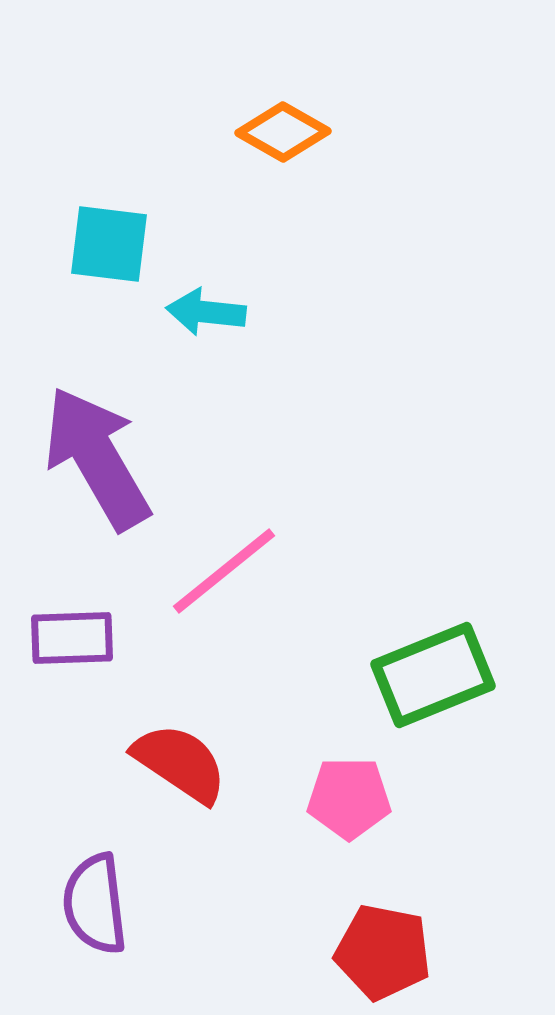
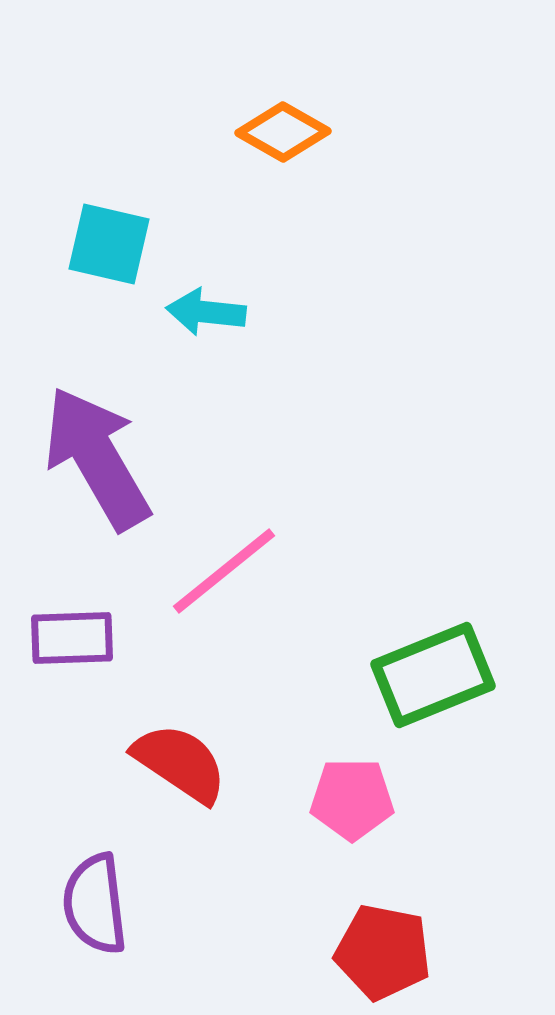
cyan square: rotated 6 degrees clockwise
pink pentagon: moved 3 px right, 1 px down
